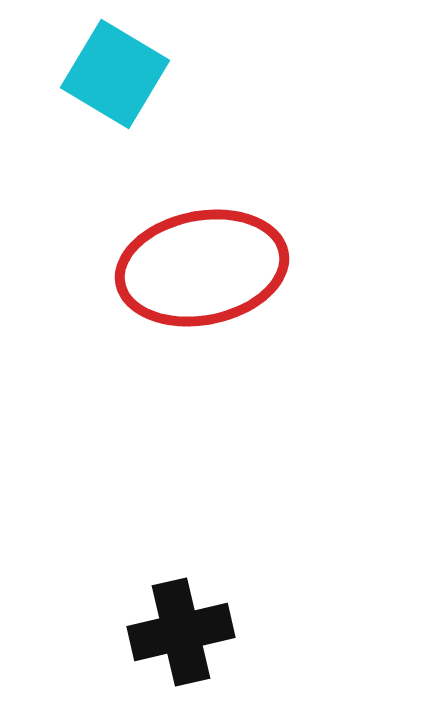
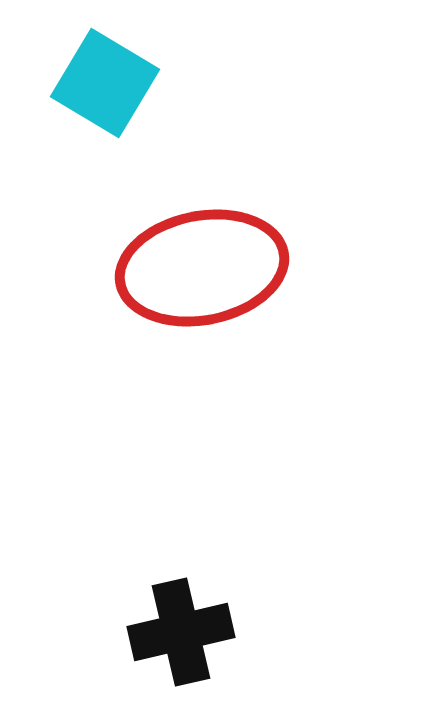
cyan square: moved 10 px left, 9 px down
